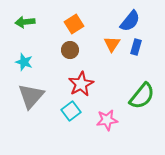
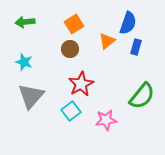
blue semicircle: moved 2 px left, 2 px down; rotated 20 degrees counterclockwise
orange triangle: moved 5 px left, 3 px up; rotated 18 degrees clockwise
brown circle: moved 1 px up
pink star: moved 1 px left
